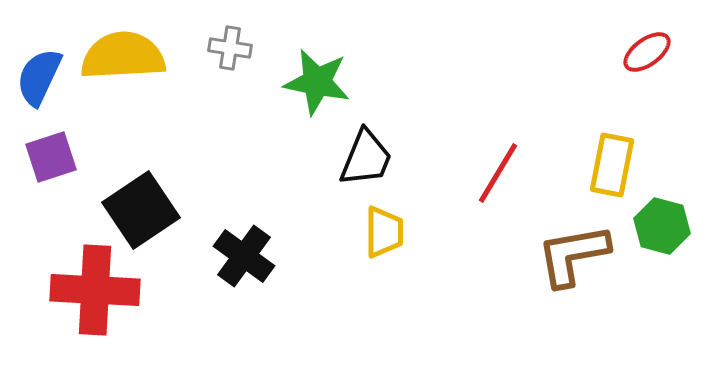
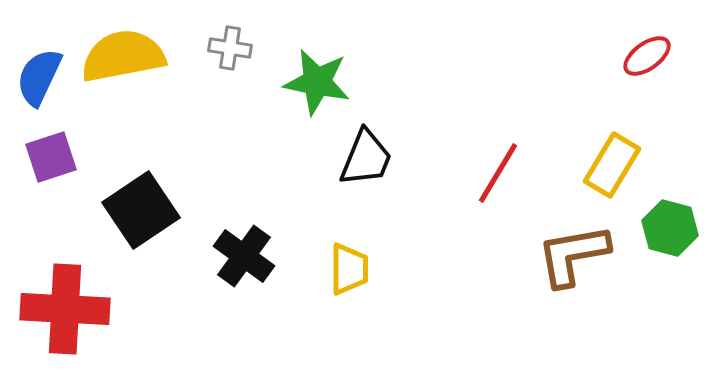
red ellipse: moved 4 px down
yellow semicircle: rotated 8 degrees counterclockwise
yellow rectangle: rotated 20 degrees clockwise
green hexagon: moved 8 px right, 2 px down
yellow trapezoid: moved 35 px left, 37 px down
red cross: moved 30 px left, 19 px down
